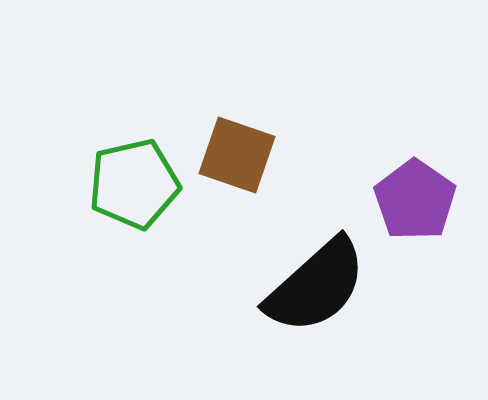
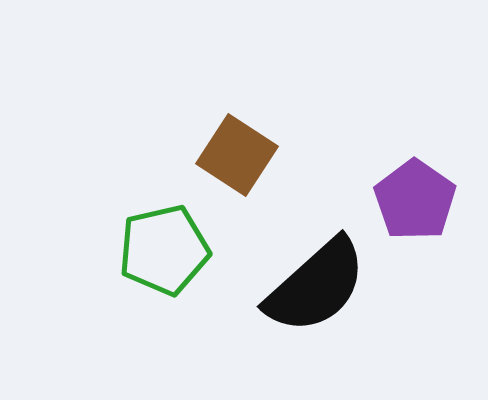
brown square: rotated 14 degrees clockwise
green pentagon: moved 30 px right, 66 px down
